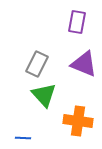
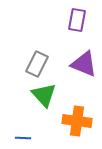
purple rectangle: moved 2 px up
orange cross: moved 1 px left
